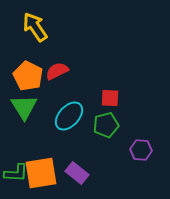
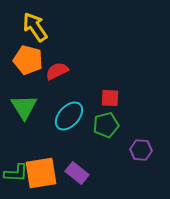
orange pentagon: moved 16 px up; rotated 12 degrees counterclockwise
